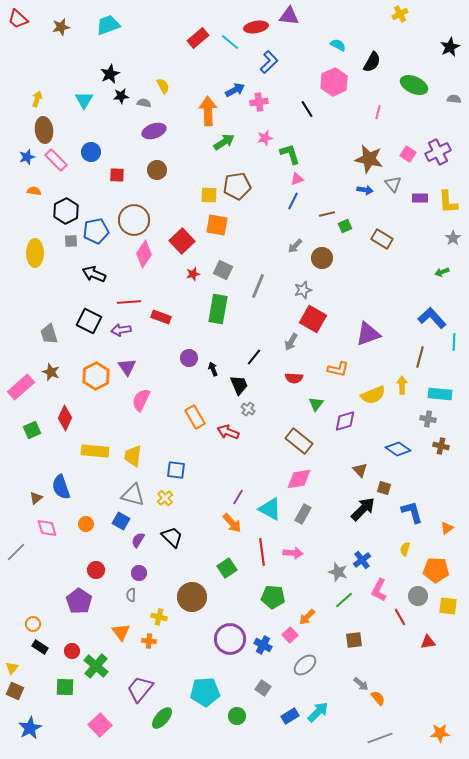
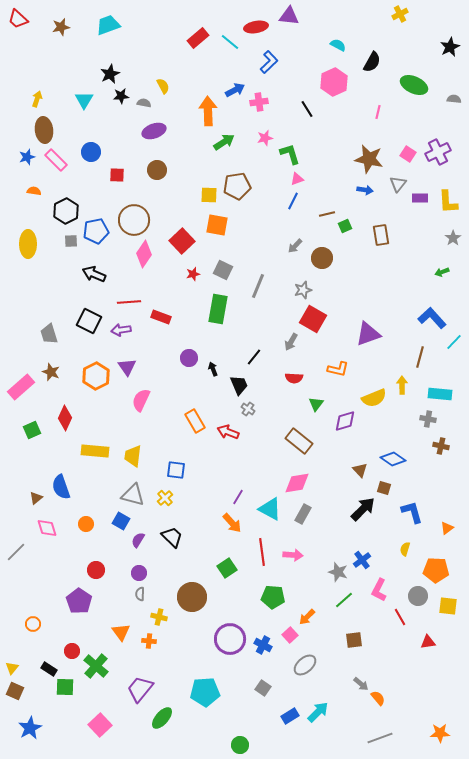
gray triangle at (393, 184): moved 5 px right; rotated 18 degrees clockwise
brown rectangle at (382, 239): moved 1 px left, 4 px up; rotated 50 degrees clockwise
yellow ellipse at (35, 253): moved 7 px left, 9 px up
cyan line at (454, 342): rotated 42 degrees clockwise
yellow semicircle at (373, 395): moved 1 px right, 3 px down
orange rectangle at (195, 417): moved 4 px down
blue diamond at (398, 449): moved 5 px left, 10 px down
pink diamond at (299, 479): moved 2 px left, 4 px down
pink arrow at (293, 553): moved 2 px down
gray semicircle at (131, 595): moved 9 px right, 1 px up
black rectangle at (40, 647): moved 9 px right, 22 px down
green circle at (237, 716): moved 3 px right, 29 px down
